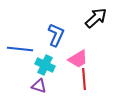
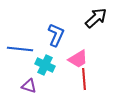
purple triangle: moved 10 px left
